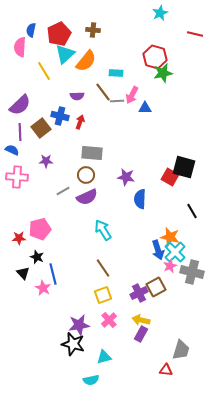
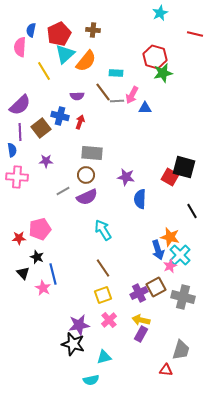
blue semicircle at (12, 150): rotated 56 degrees clockwise
cyan cross at (175, 252): moved 5 px right, 3 px down
gray cross at (192, 272): moved 9 px left, 25 px down
